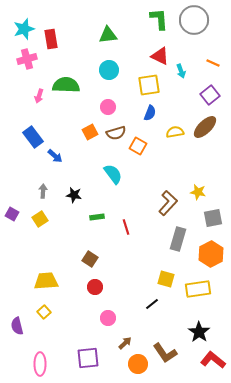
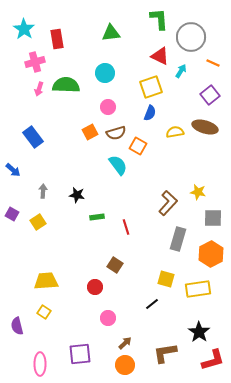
gray circle at (194, 20): moved 3 px left, 17 px down
cyan star at (24, 29): rotated 20 degrees counterclockwise
green triangle at (108, 35): moved 3 px right, 2 px up
red rectangle at (51, 39): moved 6 px right
pink cross at (27, 59): moved 8 px right, 3 px down
cyan circle at (109, 70): moved 4 px left, 3 px down
cyan arrow at (181, 71): rotated 128 degrees counterclockwise
yellow square at (149, 85): moved 2 px right, 2 px down; rotated 10 degrees counterclockwise
pink arrow at (39, 96): moved 7 px up
brown ellipse at (205, 127): rotated 60 degrees clockwise
blue arrow at (55, 156): moved 42 px left, 14 px down
cyan semicircle at (113, 174): moved 5 px right, 9 px up
black star at (74, 195): moved 3 px right
gray square at (213, 218): rotated 12 degrees clockwise
yellow square at (40, 219): moved 2 px left, 3 px down
brown square at (90, 259): moved 25 px right, 6 px down
yellow square at (44, 312): rotated 16 degrees counterclockwise
brown L-shape at (165, 353): rotated 115 degrees clockwise
purple square at (88, 358): moved 8 px left, 4 px up
red L-shape at (213, 360): rotated 125 degrees clockwise
orange circle at (138, 364): moved 13 px left, 1 px down
